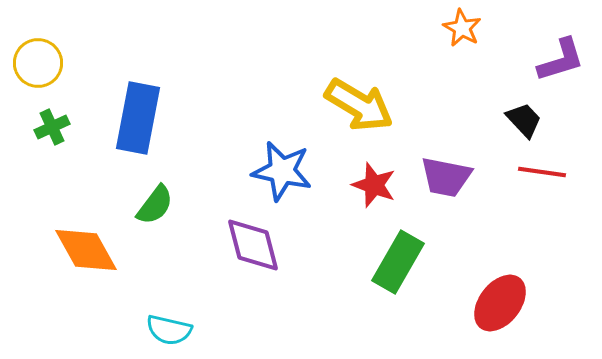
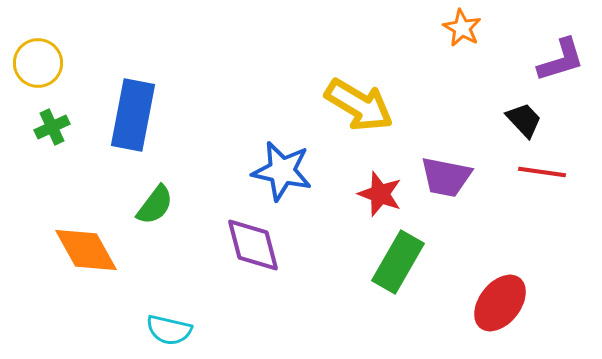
blue rectangle: moved 5 px left, 3 px up
red star: moved 6 px right, 9 px down
